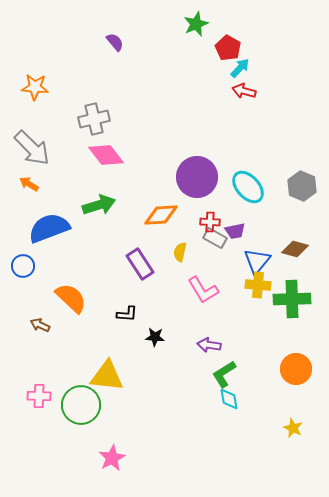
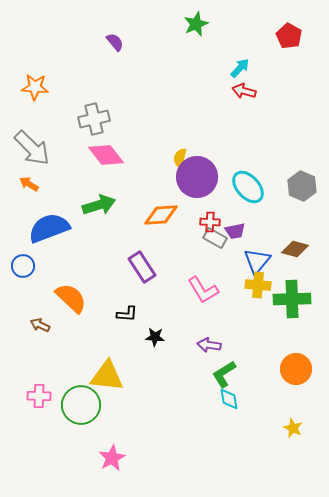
red pentagon: moved 61 px right, 12 px up
yellow semicircle: moved 94 px up
purple rectangle: moved 2 px right, 3 px down
